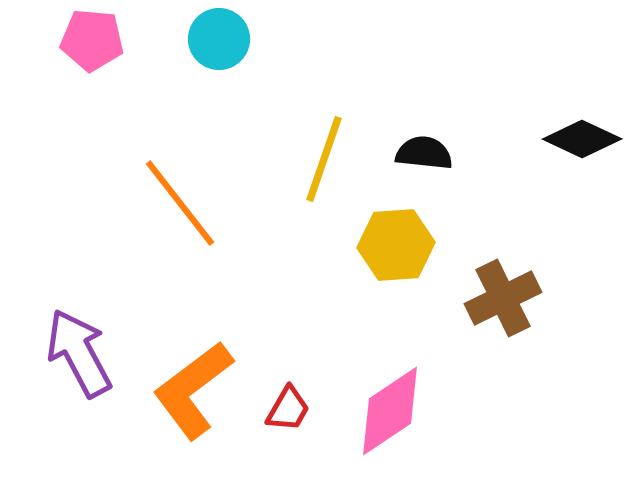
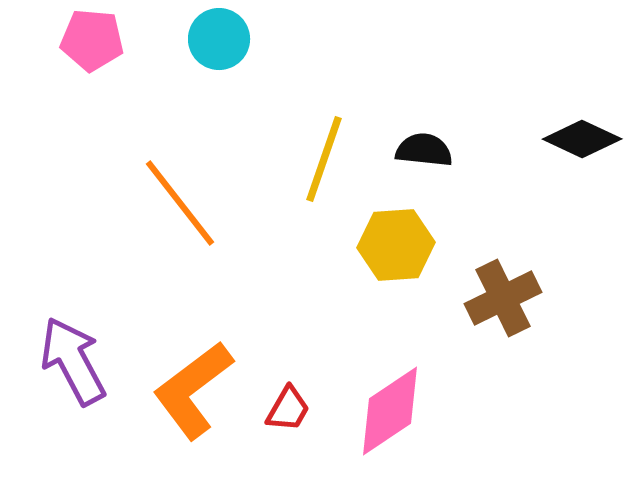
black semicircle: moved 3 px up
purple arrow: moved 6 px left, 8 px down
